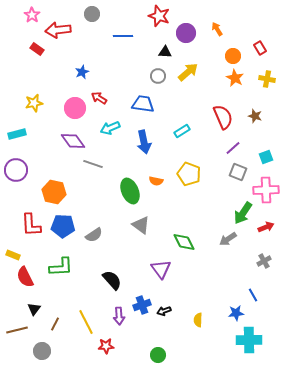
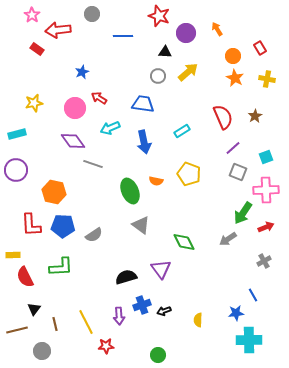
brown star at (255, 116): rotated 24 degrees clockwise
yellow rectangle at (13, 255): rotated 24 degrees counterclockwise
black semicircle at (112, 280): moved 14 px right, 3 px up; rotated 65 degrees counterclockwise
brown line at (55, 324): rotated 40 degrees counterclockwise
